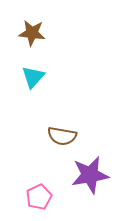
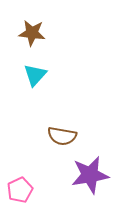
cyan triangle: moved 2 px right, 2 px up
pink pentagon: moved 19 px left, 7 px up
